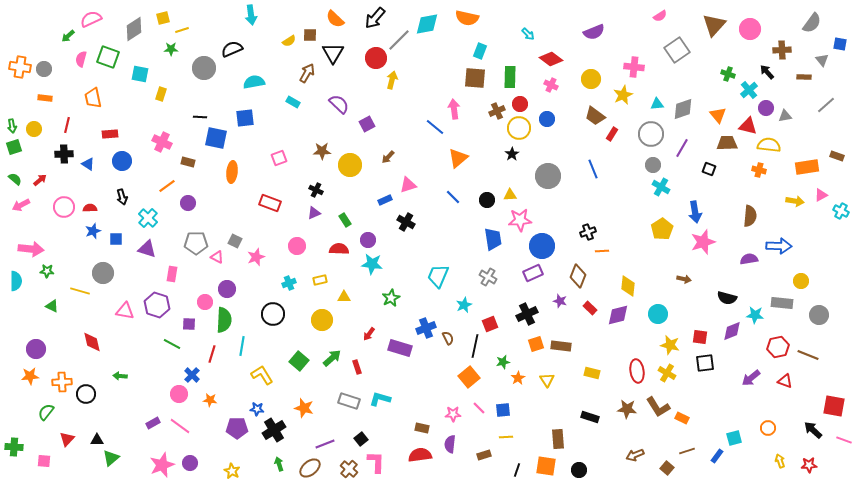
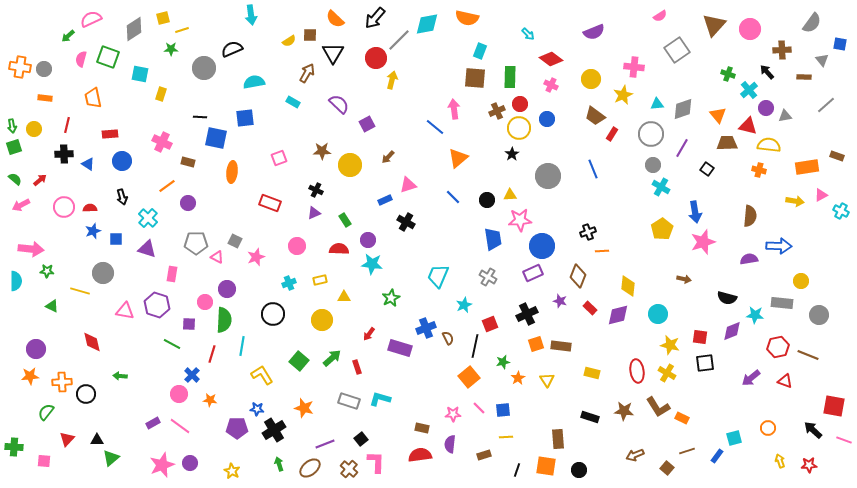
black square at (709, 169): moved 2 px left; rotated 16 degrees clockwise
brown star at (627, 409): moved 3 px left, 2 px down
